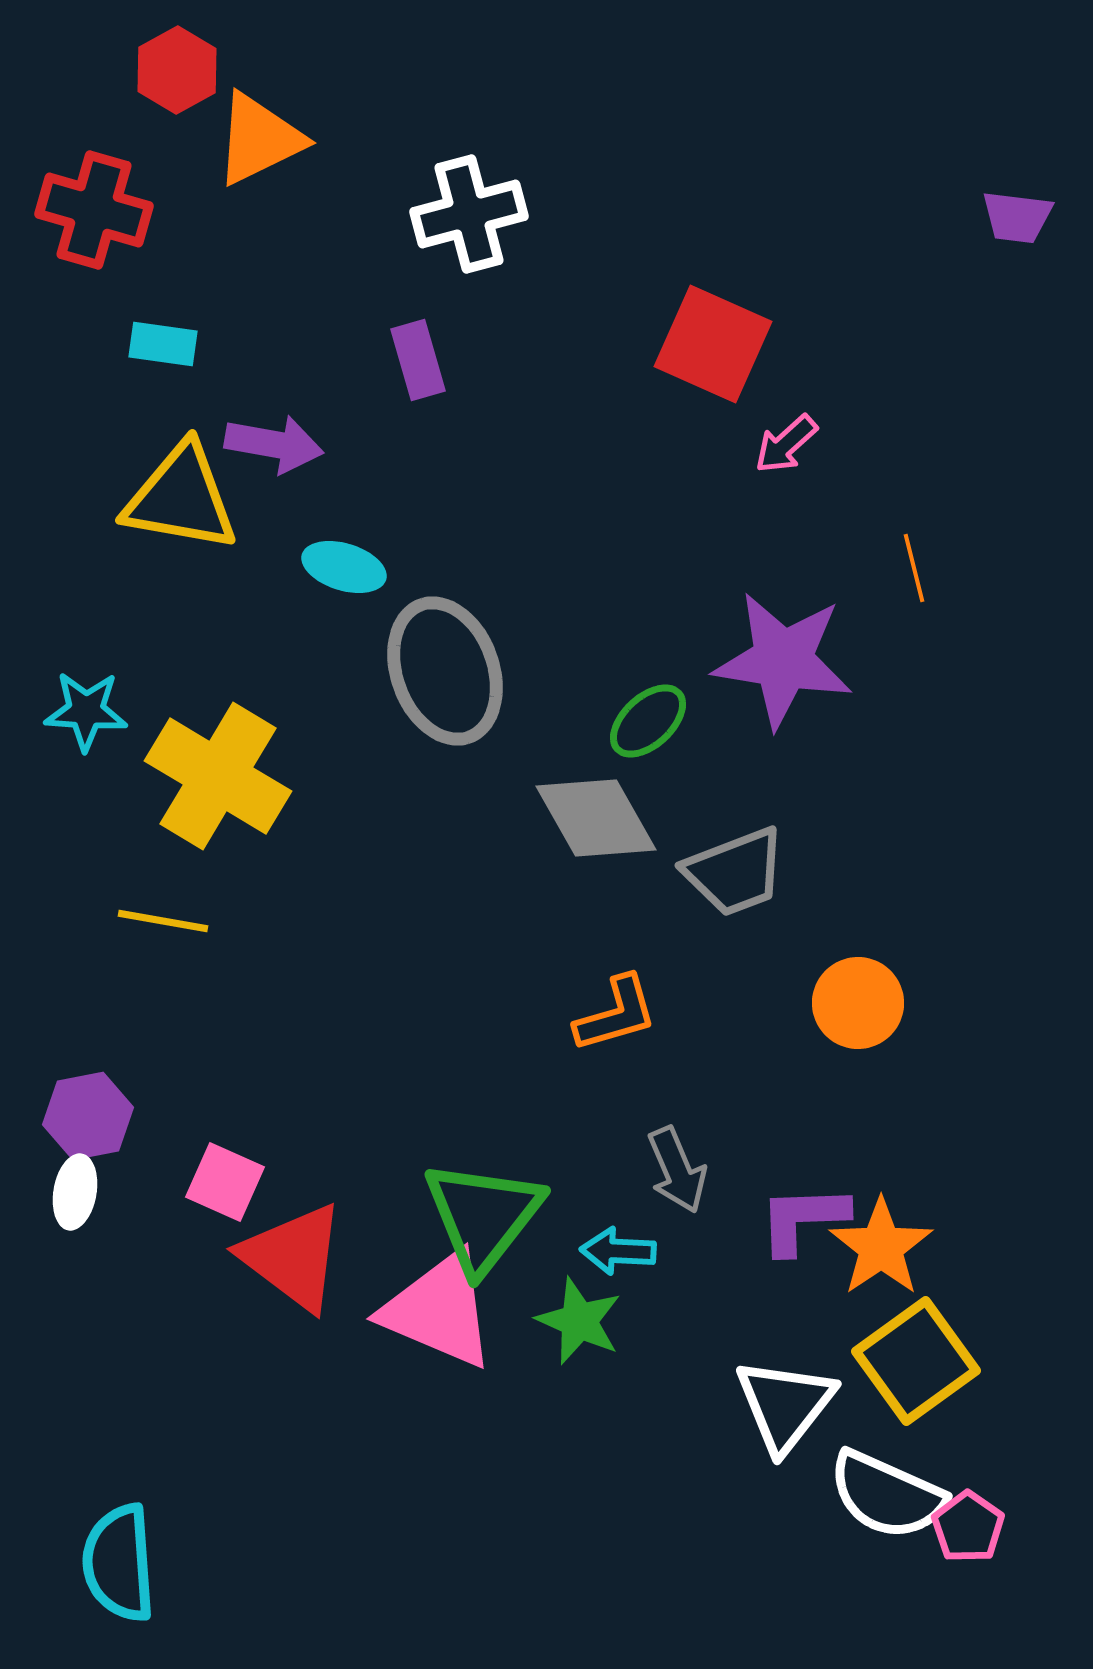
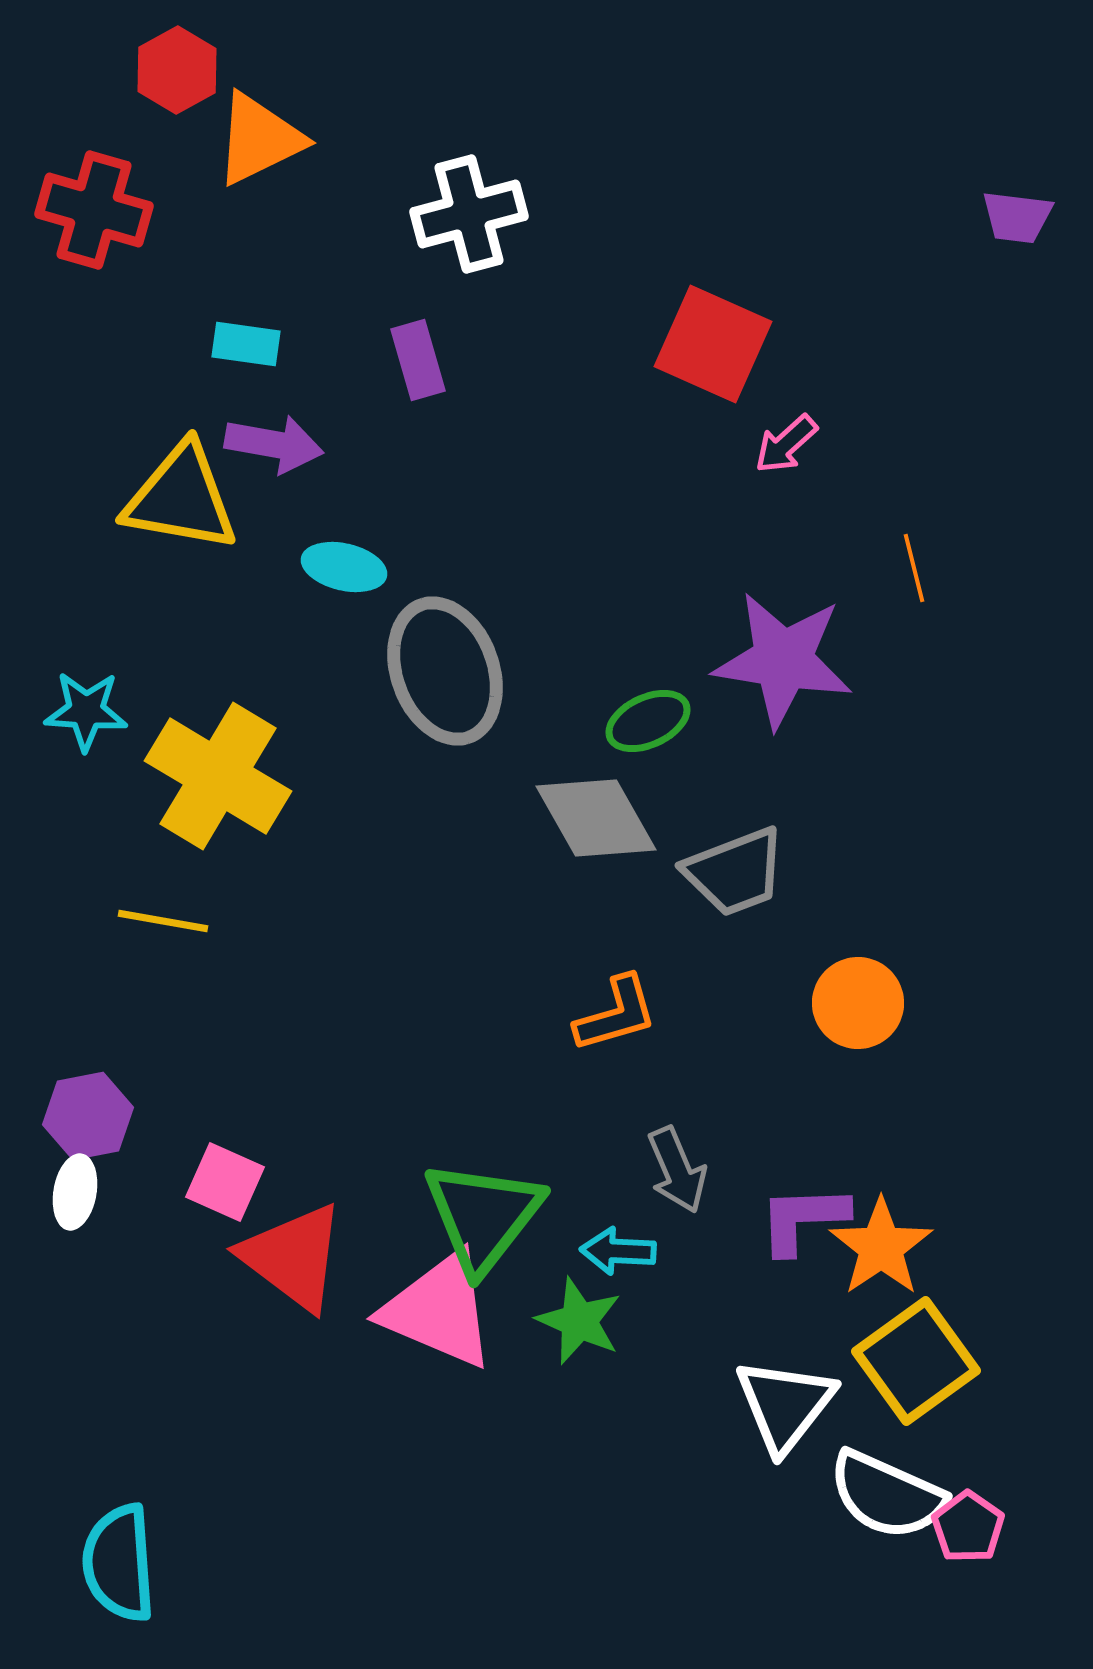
cyan rectangle: moved 83 px right
cyan ellipse: rotated 4 degrees counterclockwise
green ellipse: rotated 18 degrees clockwise
